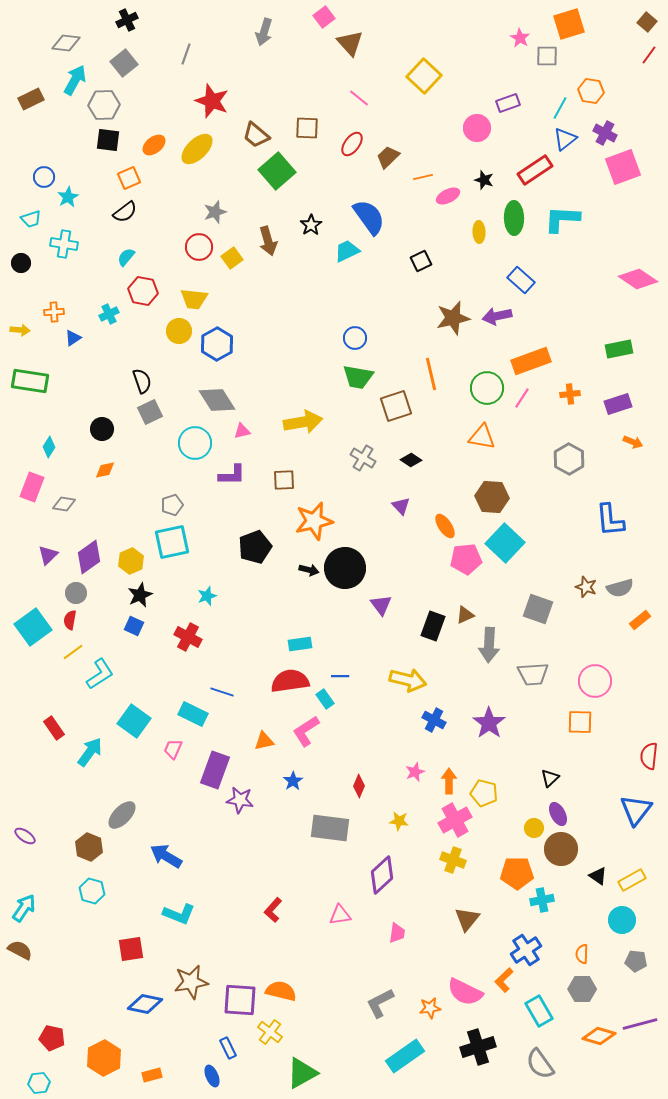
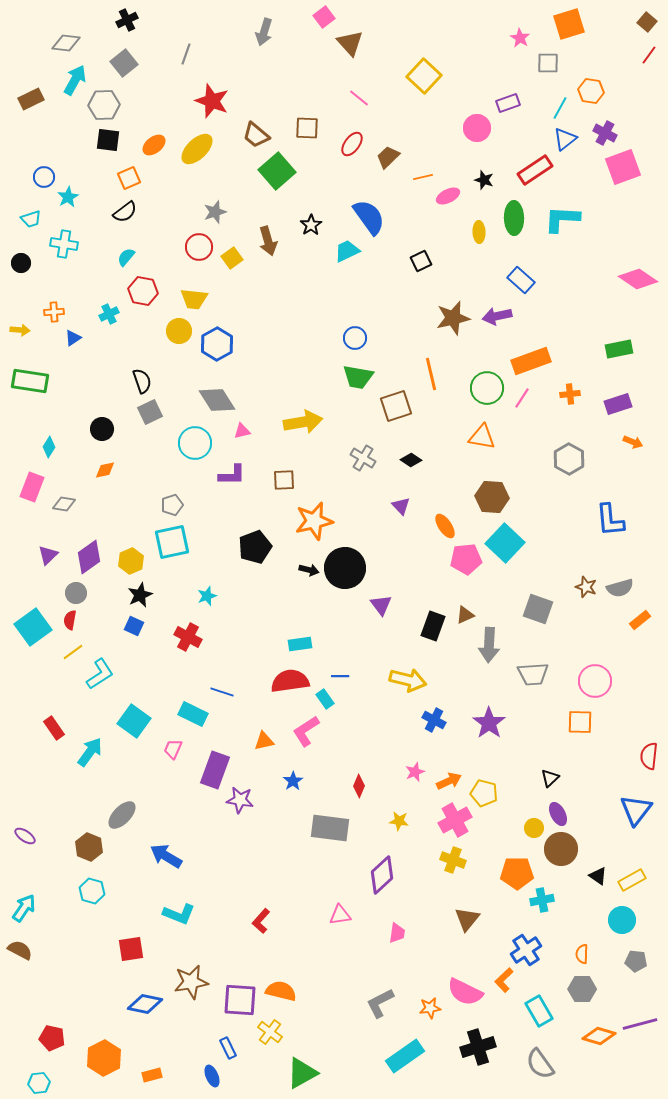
gray square at (547, 56): moved 1 px right, 7 px down
orange arrow at (449, 781): rotated 65 degrees clockwise
red L-shape at (273, 910): moved 12 px left, 11 px down
